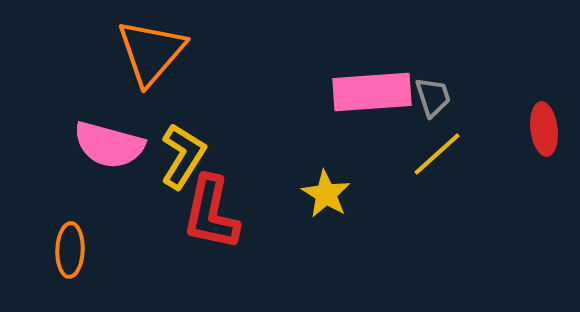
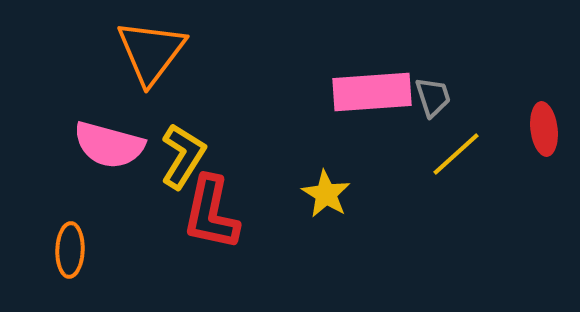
orange triangle: rotated 4 degrees counterclockwise
yellow line: moved 19 px right
